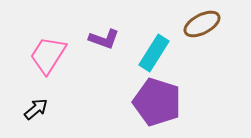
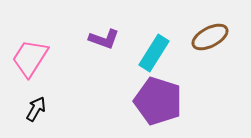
brown ellipse: moved 8 px right, 13 px down
pink trapezoid: moved 18 px left, 3 px down
purple pentagon: moved 1 px right, 1 px up
black arrow: rotated 20 degrees counterclockwise
